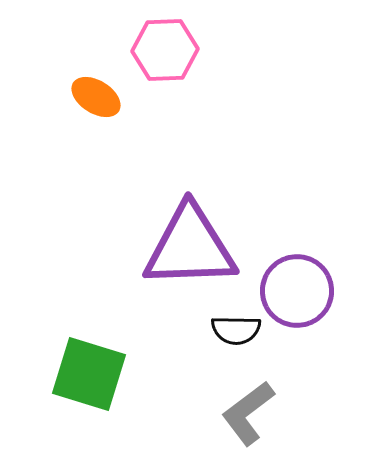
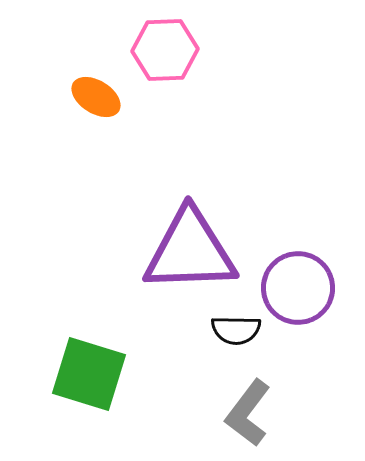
purple triangle: moved 4 px down
purple circle: moved 1 px right, 3 px up
gray L-shape: rotated 16 degrees counterclockwise
